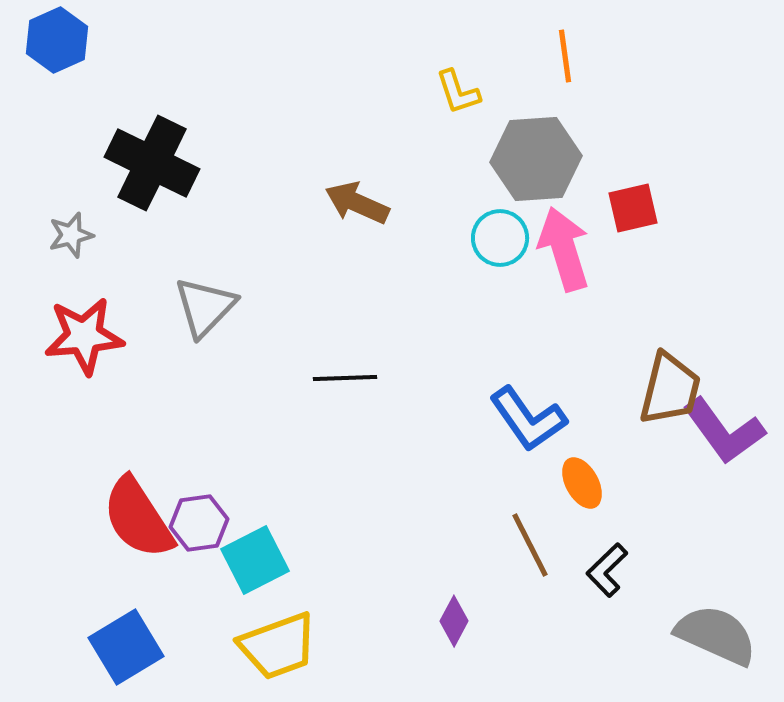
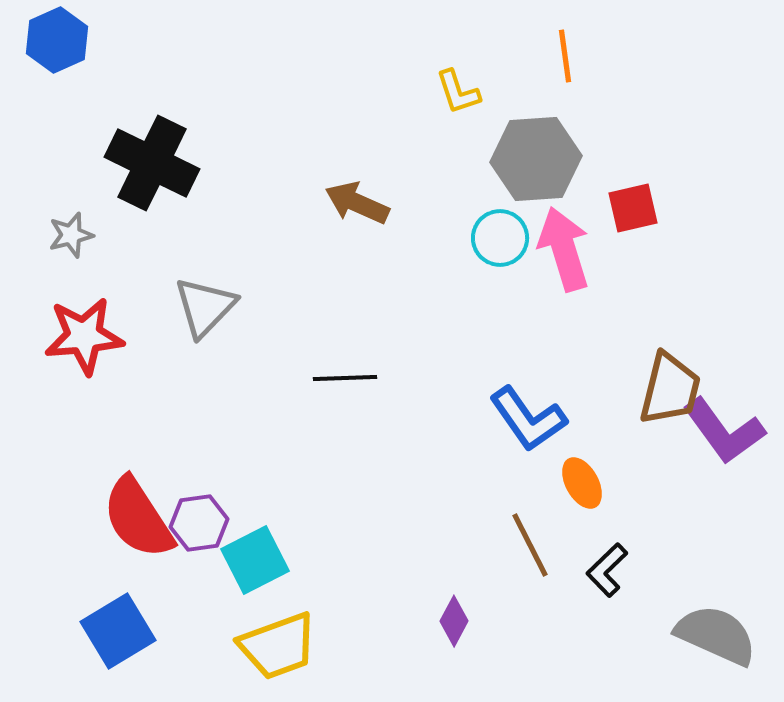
blue square: moved 8 px left, 16 px up
